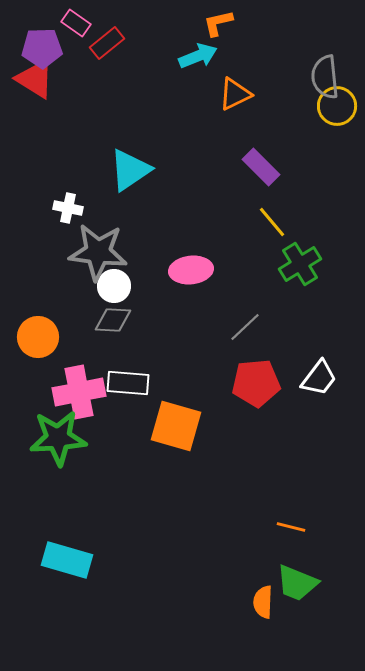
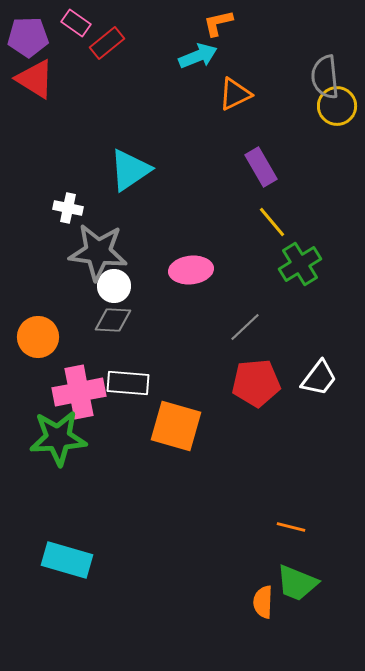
purple pentagon: moved 14 px left, 11 px up
purple rectangle: rotated 15 degrees clockwise
